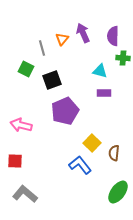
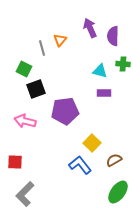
purple arrow: moved 7 px right, 5 px up
orange triangle: moved 2 px left, 1 px down
green cross: moved 6 px down
green square: moved 2 px left
black square: moved 16 px left, 9 px down
purple pentagon: rotated 16 degrees clockwise
pink arrow: moved 4 px right, 4 px up
brown semicircle: moved 7 px down; rotated 56 degrees clockwise
red square: moved 1 px down
gray L-shape: rotated 85 degrees counterclockwise
